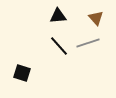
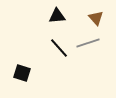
black triangle: moved 1 px left
black line: moved 2 px down
